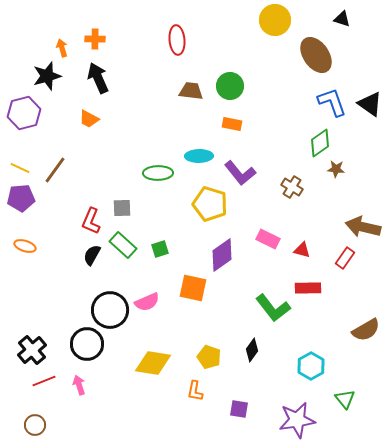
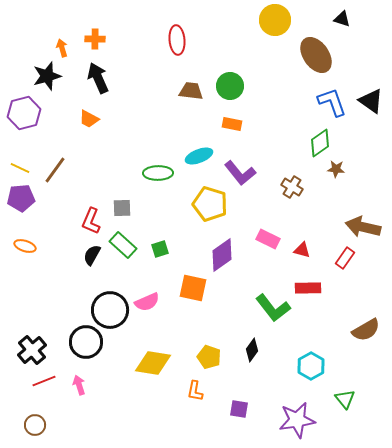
black triangle at (370, 104): moved 1 px right, 3 px up
cyan ellipse at (199, 156): rotated 20 degrees counterclockwise
black circle at (87, 344): moved 1 px left, 2 px up
